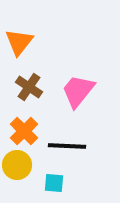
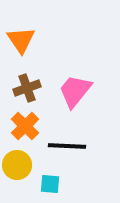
orange triangle: moved 2 px right, 2 px up; rotated 12 degrees counterclockwise
brown cross: moved 2 px left, 1 px down; rotated 36 degrees clockwise
pink trapezoid: moved 3 px left
orange cross: moved 1 px right, 5 px up
cyan square: moved 4 px left, 1 px down
